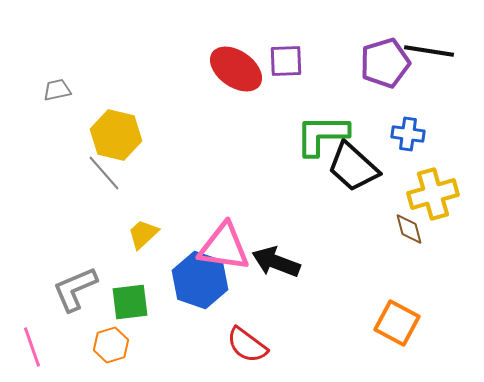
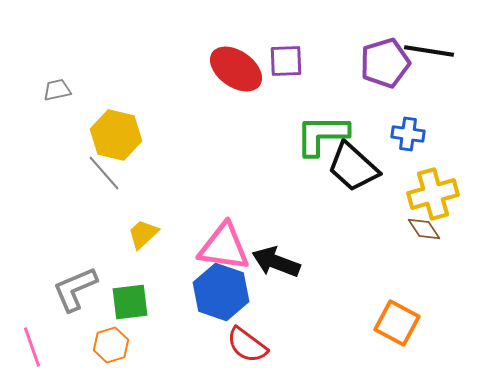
brown diamond: moved 15 px right; rotated 20 degrees counterclockwise
blue hexagon: moved 21 px right, 12 px down
